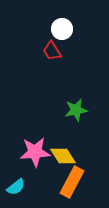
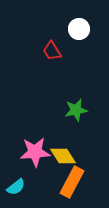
white circle: moved 17 px right
